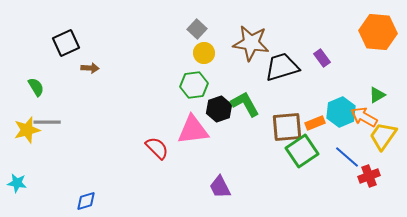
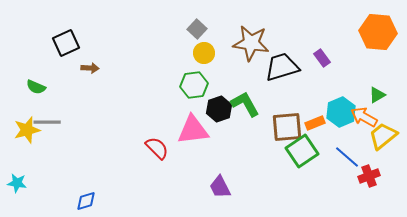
green semicircle: rotated 144 degrees clockwise
yellow trapezoid: rotated 16 degrees clockwise
